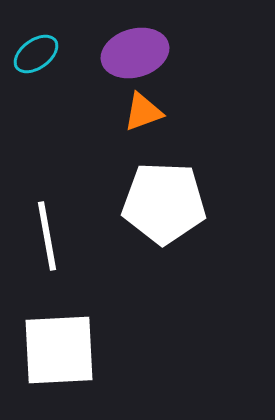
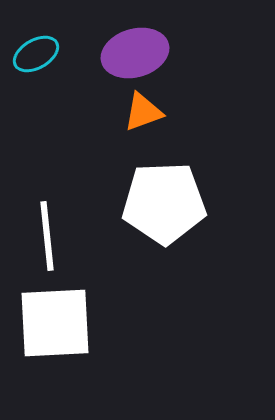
cyan ellipse: rotated 6 degrees clockwise
white pentagon: rotated 4 degrees counterclockwise
white line: rotated 4 degrees clockwise
white square: moved 4 px left, 27 px up
